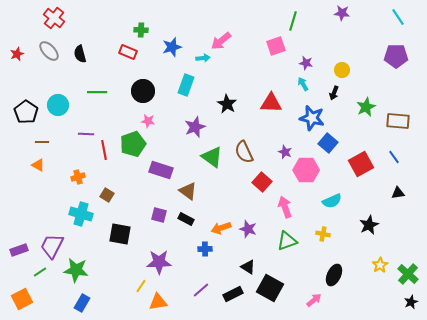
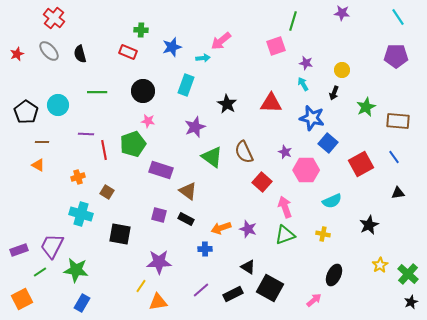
brown square at (107, 195): moved 3 px up
green triangle at (287, 241): moved 2 px left, 6 px up
